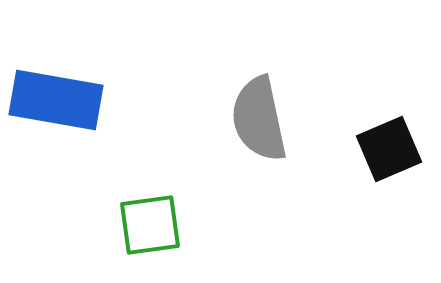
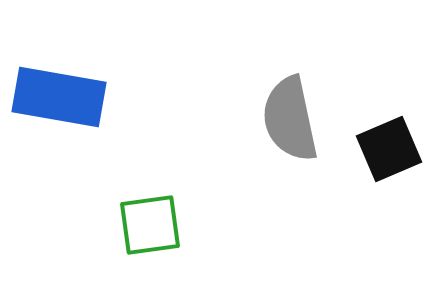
blue rectangle: moved 3 px right, 3 px up
gray semicircle: moved 31 px right
